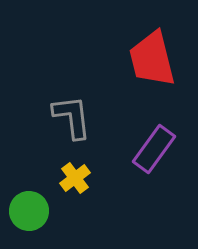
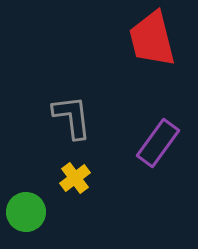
red trapezoid: moved 20 px up
purple rectangle: moved 4 px right, 6 px up
green circle: moved 3 px left, 1 px down
